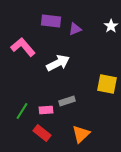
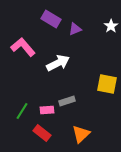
purple rectangle: moved 2 px up; rotated 24 degrees clockwise
pink rectangle: moved 1 px right
